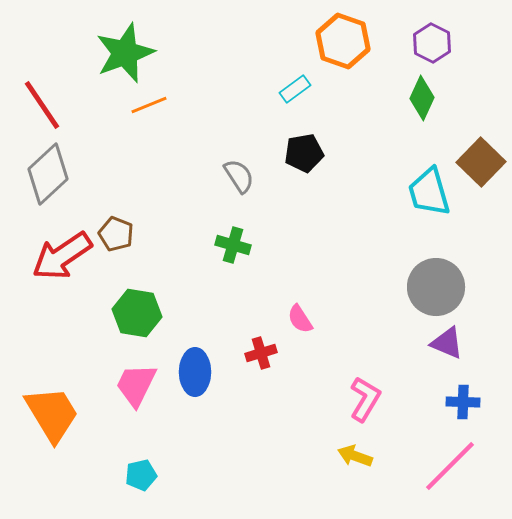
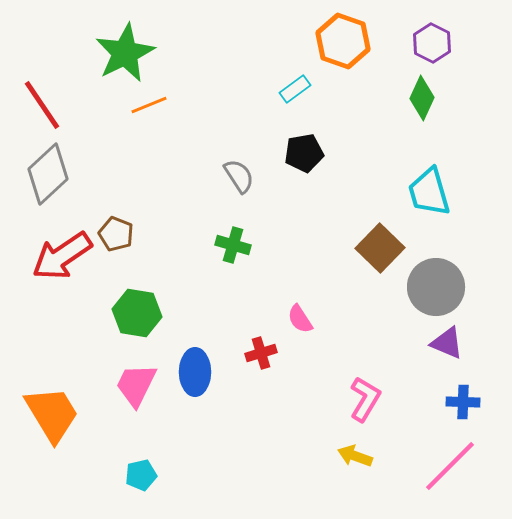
green star: rotated 6 degrees counterclockwise
brown square: moved 101 px left, 86 px down
